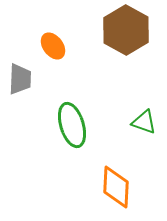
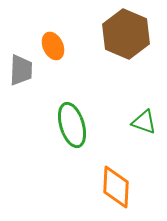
brown hexagon: moved 4 px down; rotated 6 degrees counterclockwise
orange ellipse: rotated 12 degrees clockwise
gray trapezoid: moved 1 px right, 9 px up
